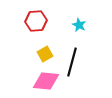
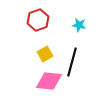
red hexagon: moved 2 px right, 1 px up; rotated 15 degrees counterclockwise
cyan star: rotated 16 degrees counterclockwise
pink diamond: moved 3 px right
